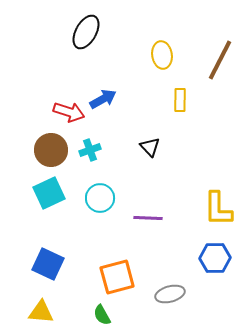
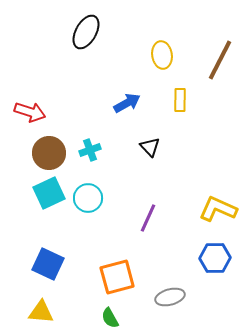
blue arrow: moved 24 px right, 4 px down
red arrow: moved 39 px left
brown circle: moved 2 px left, 3 px down
cyan circle: moved 12 px left
yellow L-shape: rotated 114 degrees clockwise
purple line: rotated 68 degrees counterclockwise
gray ellipse: moved 3 px down
green semicircle: moved 8 px right, 3 px down
